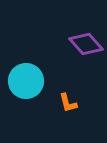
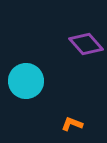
orange L-shape: moved 4 px right, 21 px down; rotated 125 degrees clockwise
